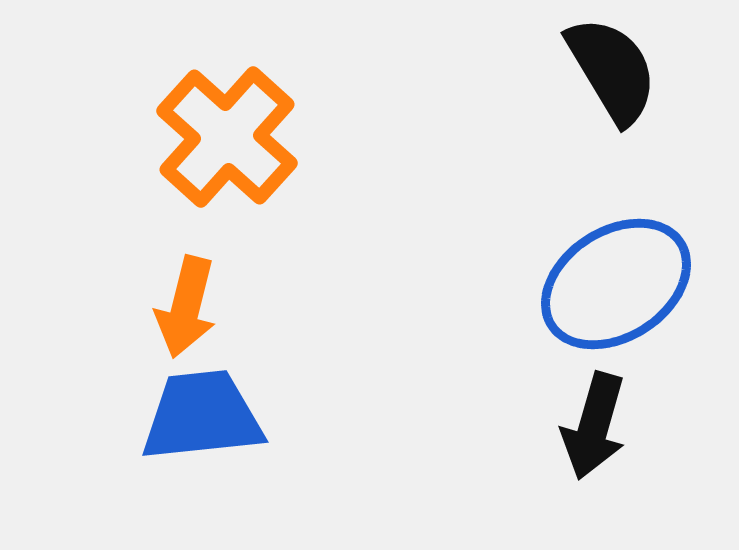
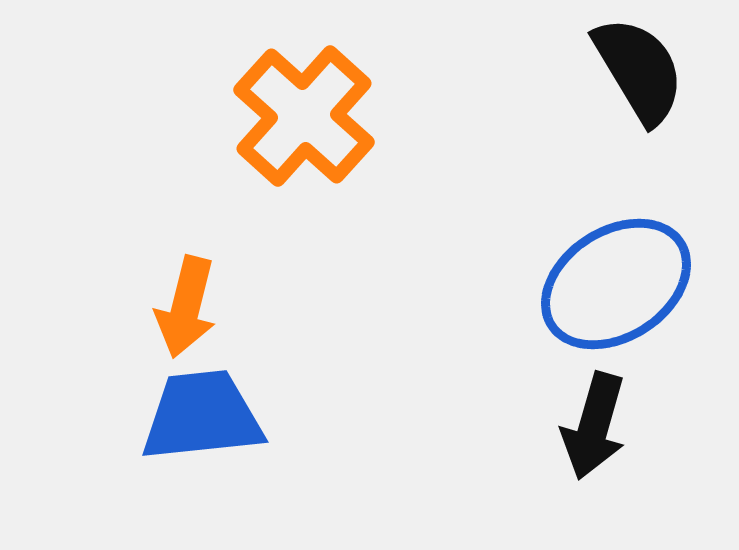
black semicircle: moved 27 px right
orange cross: moved 77 px right, 21 px up
